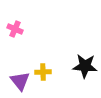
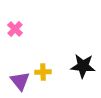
pink cross: rotated 21 degrees clockwise
black star: moved 2 px left
